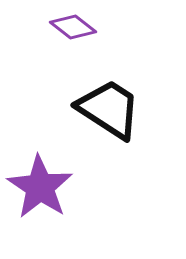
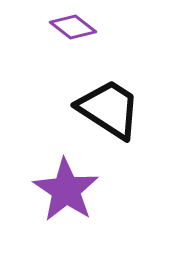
purple star: moved 26 px right, 3 px down
